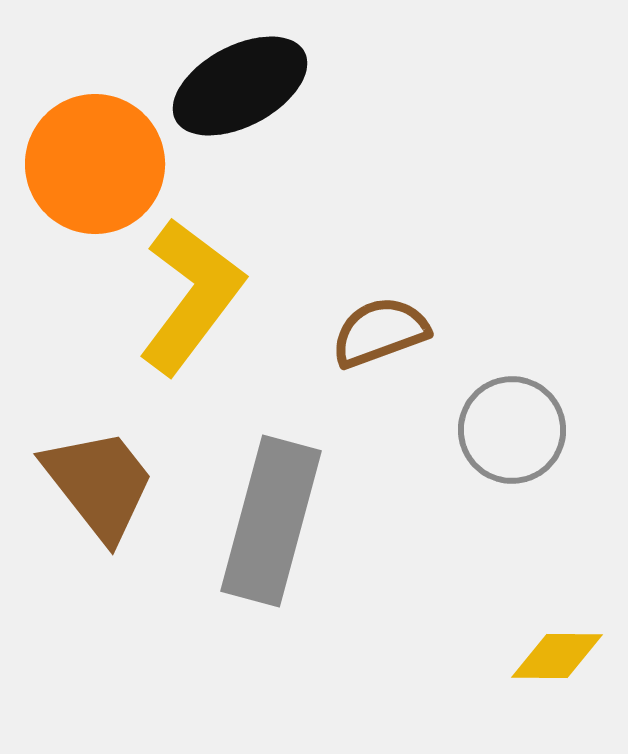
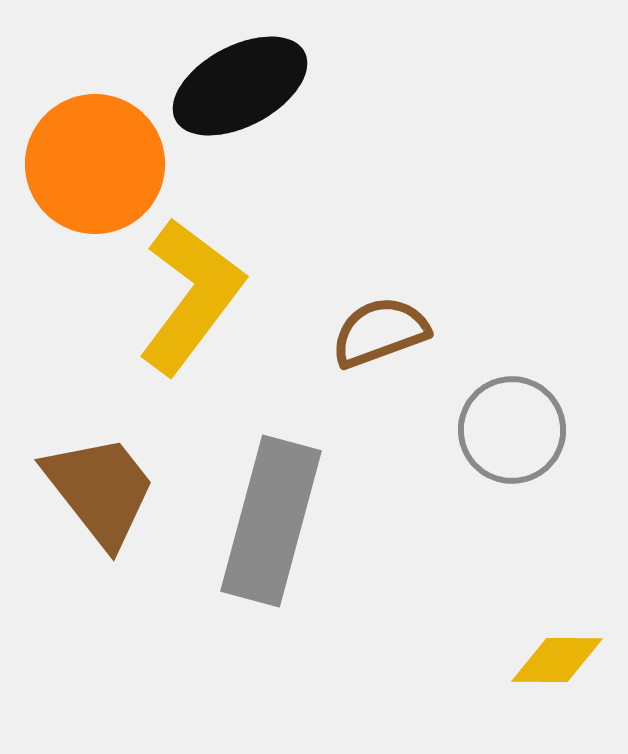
brown trapezoid: moved 1 px right, 6 px down
yellow diamond: moved 4 px down
